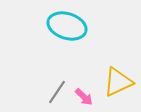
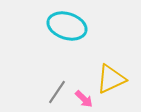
yellow triangle: moved 7 px left, 3 px up
pink arrow: moved 2 px down
